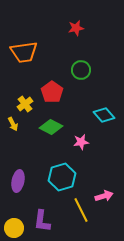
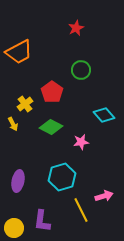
red star: rotated 14 degrees counterclockwise
orange trapezoid: moved 5 px left; rotated 20 degrees counterclockwise
